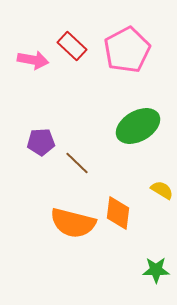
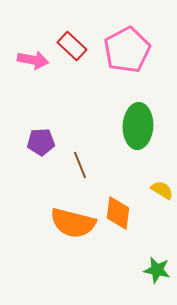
green ellipse: rotated 57 degrees counterclockwise
brown line: moved 3 px right, 2 px down; rotated 24 degrees clockwise
green star: moved 1 px right; rotated 12 degrees clockwise
